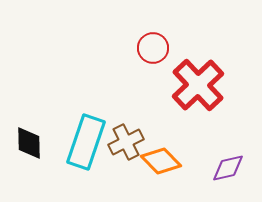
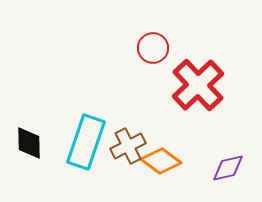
brown cross: moved 2 px right, 4 px down
orange diamond: rotated 9 degrees counterclockwise
